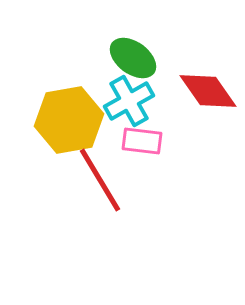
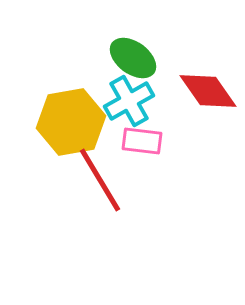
yellow hexagon: moved 2 px right, 2 px down
